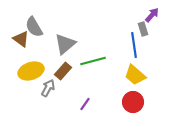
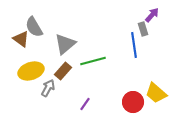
yellow trapezoid: moved 21 px right, 18 px down
